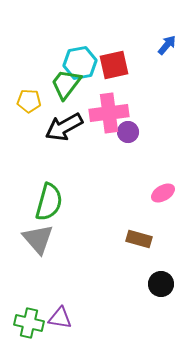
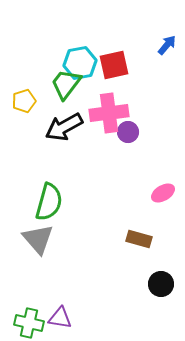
yellow pentagon: moved 5 px left; rotated 20 degrees counterclockwise
